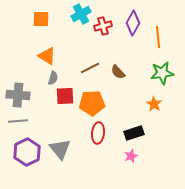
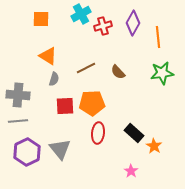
orange triangle: moved 1 px right
brown line: moved 4 px left
gray semicircle: moved 1 px right, 1 px down
red square: moved 10 px down
orange star: moved 42 px down
black rectangle: rotated 60 degrees clockwise
pink star: moved 15 px down; rotated 16 degrees counterclockwise
